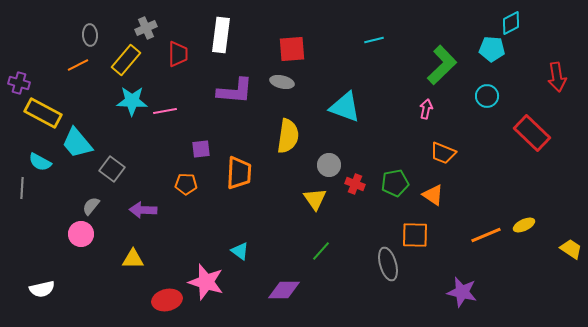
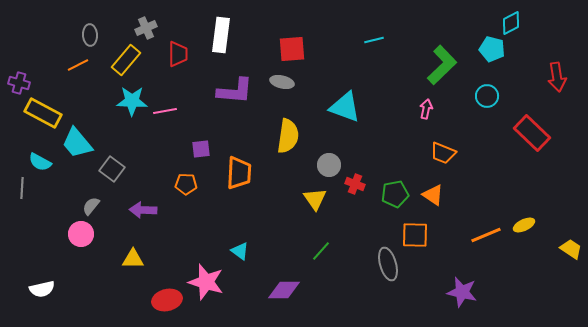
cyan pentagon at (492, 49): rotated 10 degrees clockwise
green pentagon at (395, 183): moved 11 px down
